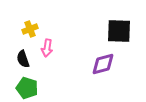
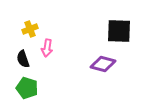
purple diamond: rotated 30 degrees clockwise
